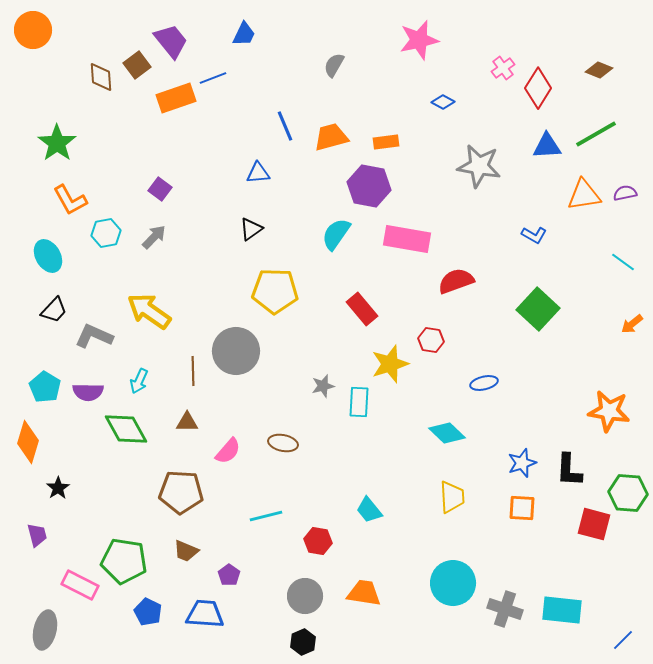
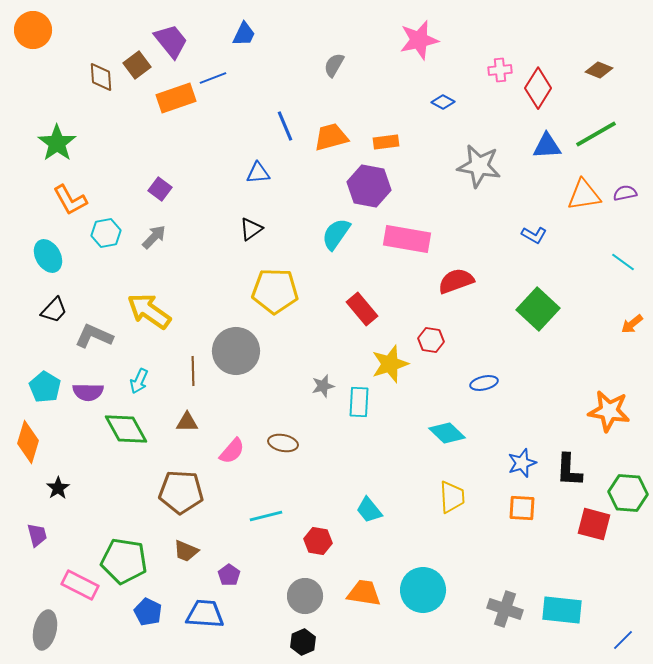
pink cross at (503, 68): moved 3 px left, 2 px down; rotated 30 degrees clockwise
pink semicircle at (228, 451): moved 4 px right
cyan circle at (453, 583): moved 30 px left, 7 px down
